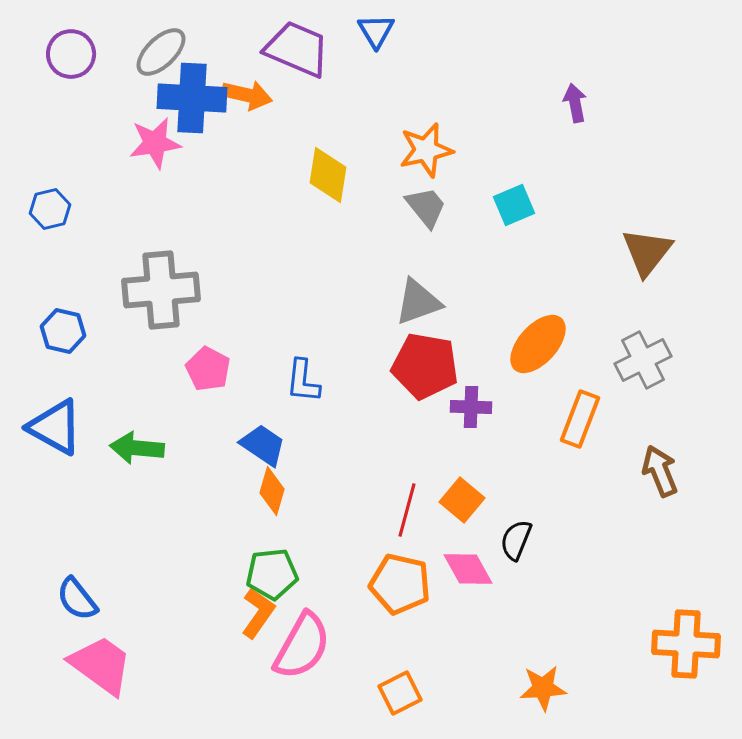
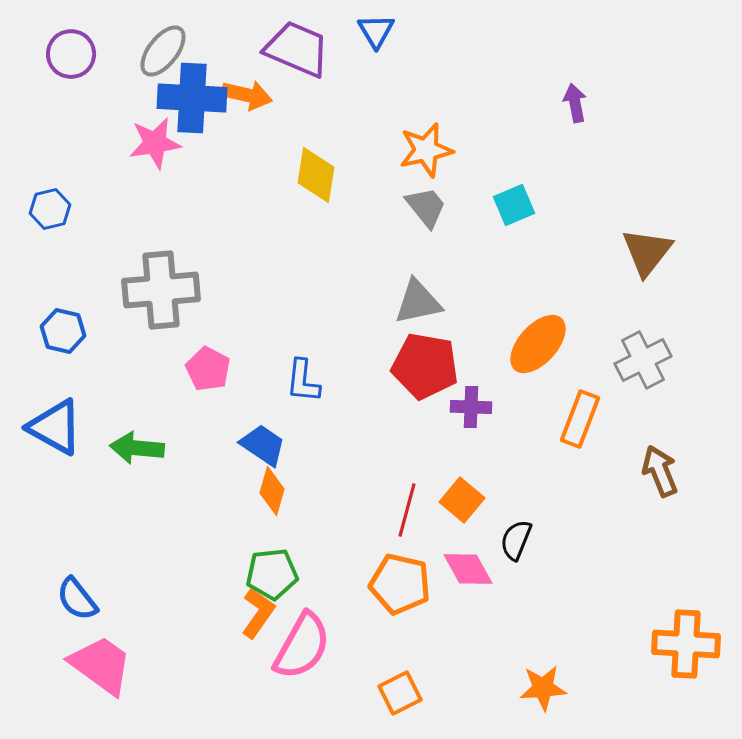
gray ellipse at (161, 52): moved 2 px right, 1 px up; rotated 8 degrees counterclockwise
yellow diamond at (328, 175): moved 12 px left
gray triangle at (418, 302): rotated 8 degrees clockwise
